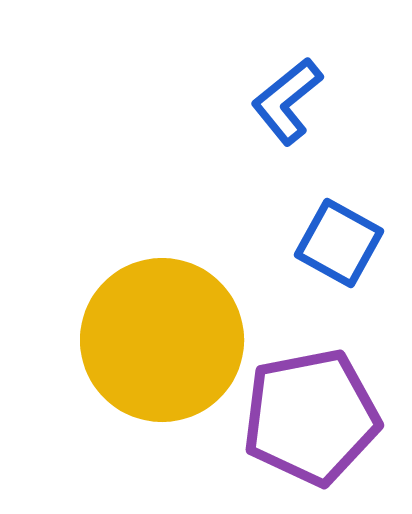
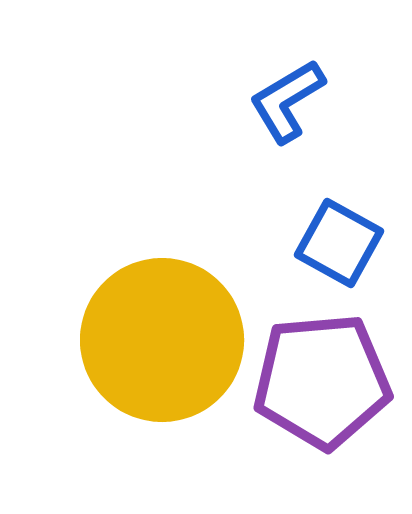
blue L-shape: rotated 8 degrees clockwise
purple pentagon: moved 11 px right, 36 px up; rotated 6 degrees clockwise
